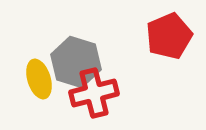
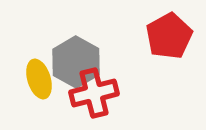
red pentagon: rotated 6 degrees counterclockwise
gray hexagon: rotated 12 degrees clockwise
